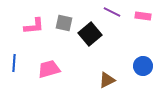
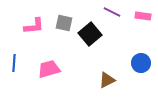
blue circle: moved 2 px left, 3 px up
